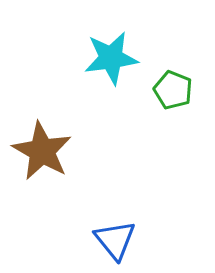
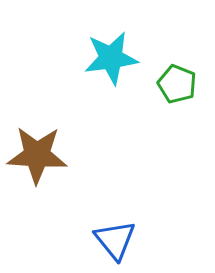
green pentagon: moved 4 px right, 6 px up
brown star: moved 5 px left, 4 px down; rotated 26 degrees counterclockwise
